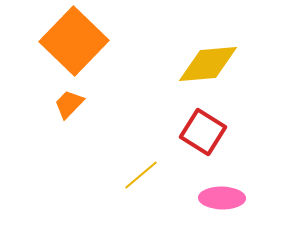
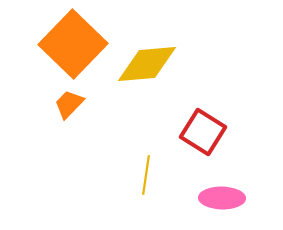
orange square: moved 1 px left, 3 px down
yellow diamond: moved 61 px left
yellow line: moved 5 px right; rotated 42 degrees counterclockwise
